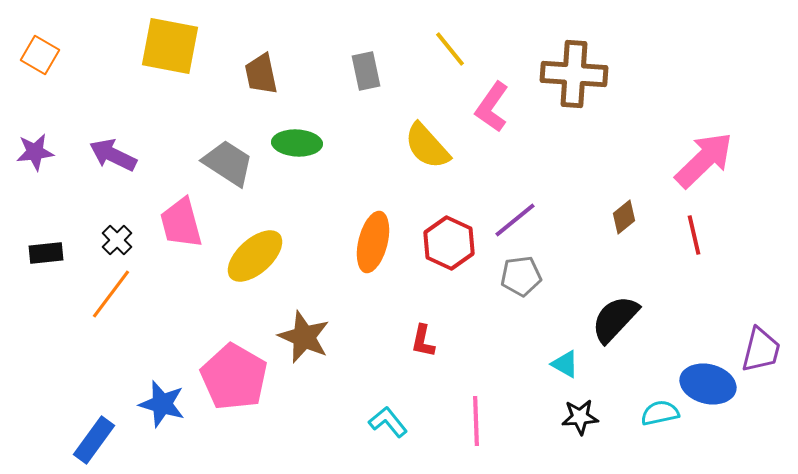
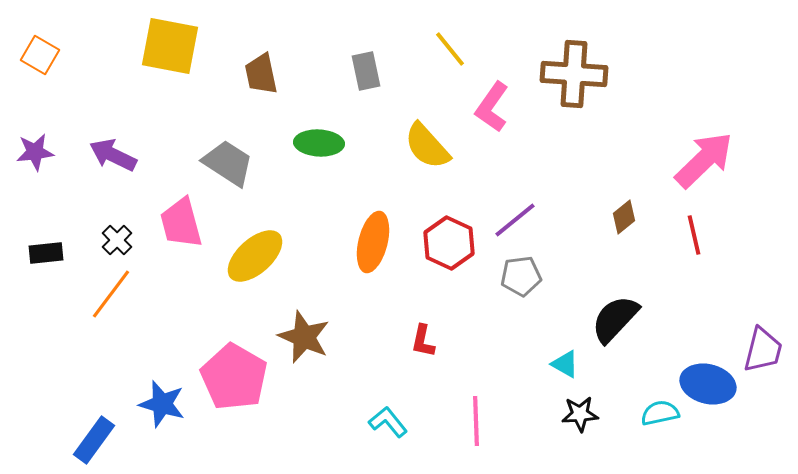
green ellipse: moved 22 px right
purple trapezoid: moved 2 px right
black star: moved 3 px up
